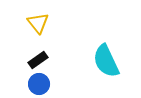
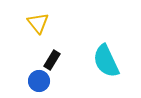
black rectangle: moved 14 px right; rotated 24 degrees counterclockwise
blue circle: moved 3 px up
